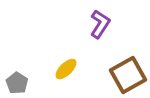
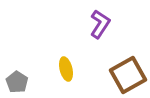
yellow ellipse: rotated 60 degrees counterclockwise
gray pentagon: moved 1 px up
